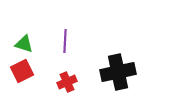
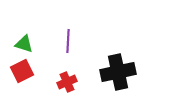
purple line: moved 3 px right
